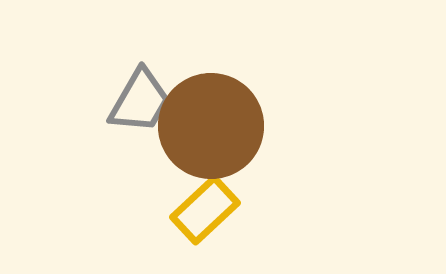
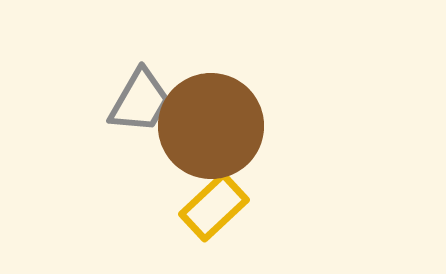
yellow rectangle: moved 9 px right, 3 px up
